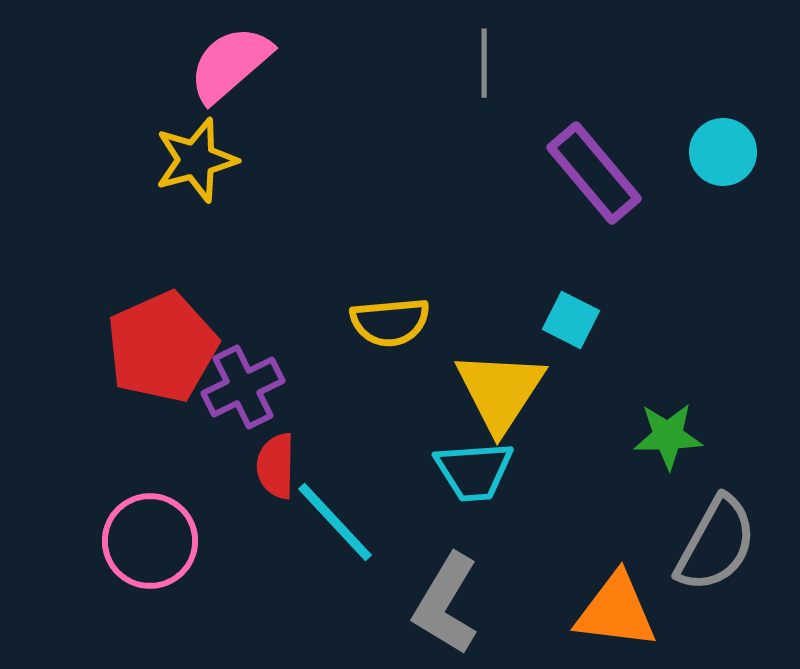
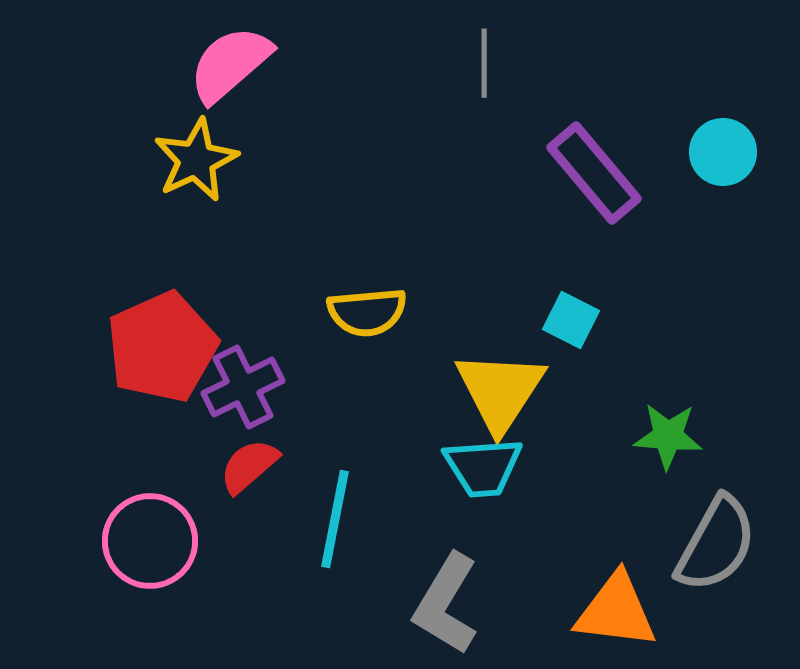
yellow star: rotated 10 degrees counterclockwise
yellow semicircle: moved 23 px left, 10 px up
green star: rotated 6 degrees clockwise
red semicircle: moved 27 px left; rotated 48 degrees clockwise
cyan trapezoid: moved 9 px right, 4 px up
cyan line: moved 3 px up; rotated 54 degrees clockwise
